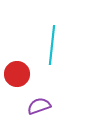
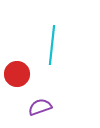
purple semicircle: moved 1 px right, 1 px down
